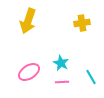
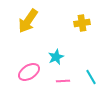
yellow arrow: rotated 15 degrees clockwise
cyan star: moved 5 px left, 6 px up; rotated 21 degrees clockwise
pink line: moved 1 px right, 1 px up
